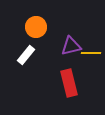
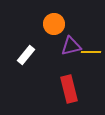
orange circle: moved 18 px right, 3 px up
yellow line: moved 1 px up
red rectangle: moved 6 px down
